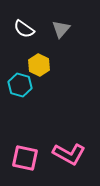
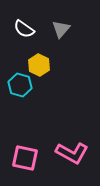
pink L-shape: moved 3 px right, 1 px up
